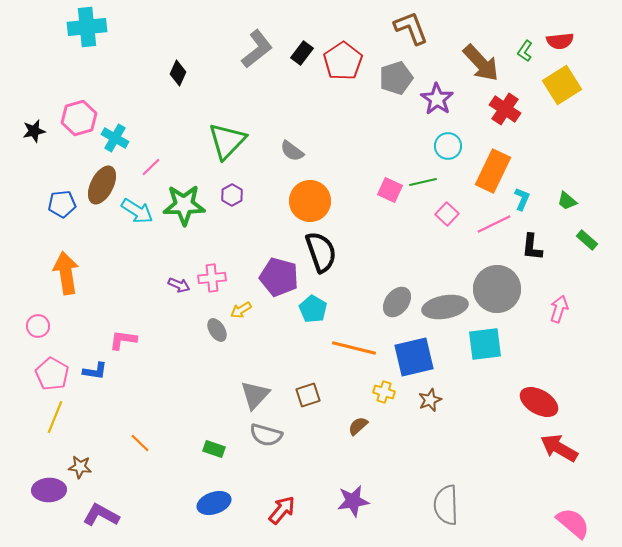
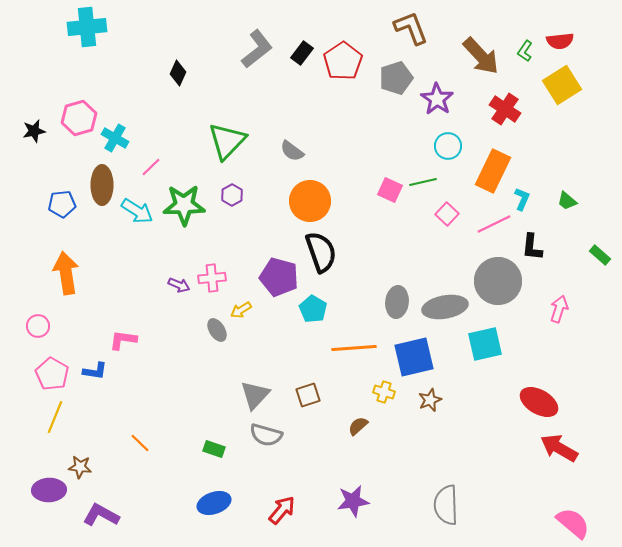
brown arrow at (481, 63): moved 7 px up
brown ellipse at (102, 185): rotated 27 degrees counterclockwise
green rectangle at (587, 240): moved 13 px right, 15 px down
gray circle at (497, 289): moved 1 px right, 8 px up
gray ellipse at (397, 302): rotated 32 degrees counterclockwise
cyan square at (485, 344): rotated 6 degrees counterclockwise
orange line at (354, 348): rotated 18 degrees counterclockwise
